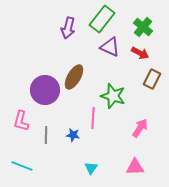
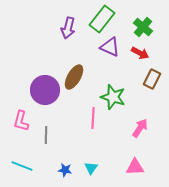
green star: moved 1 px down
blue star: moved 8 px left, 35 px down
